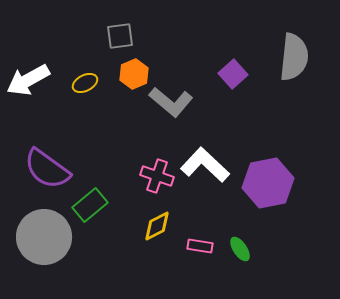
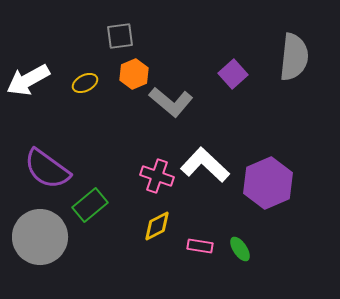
purple hexagon: rotated 12 degrees counterclockwise
gray circle: moved 4 px left
